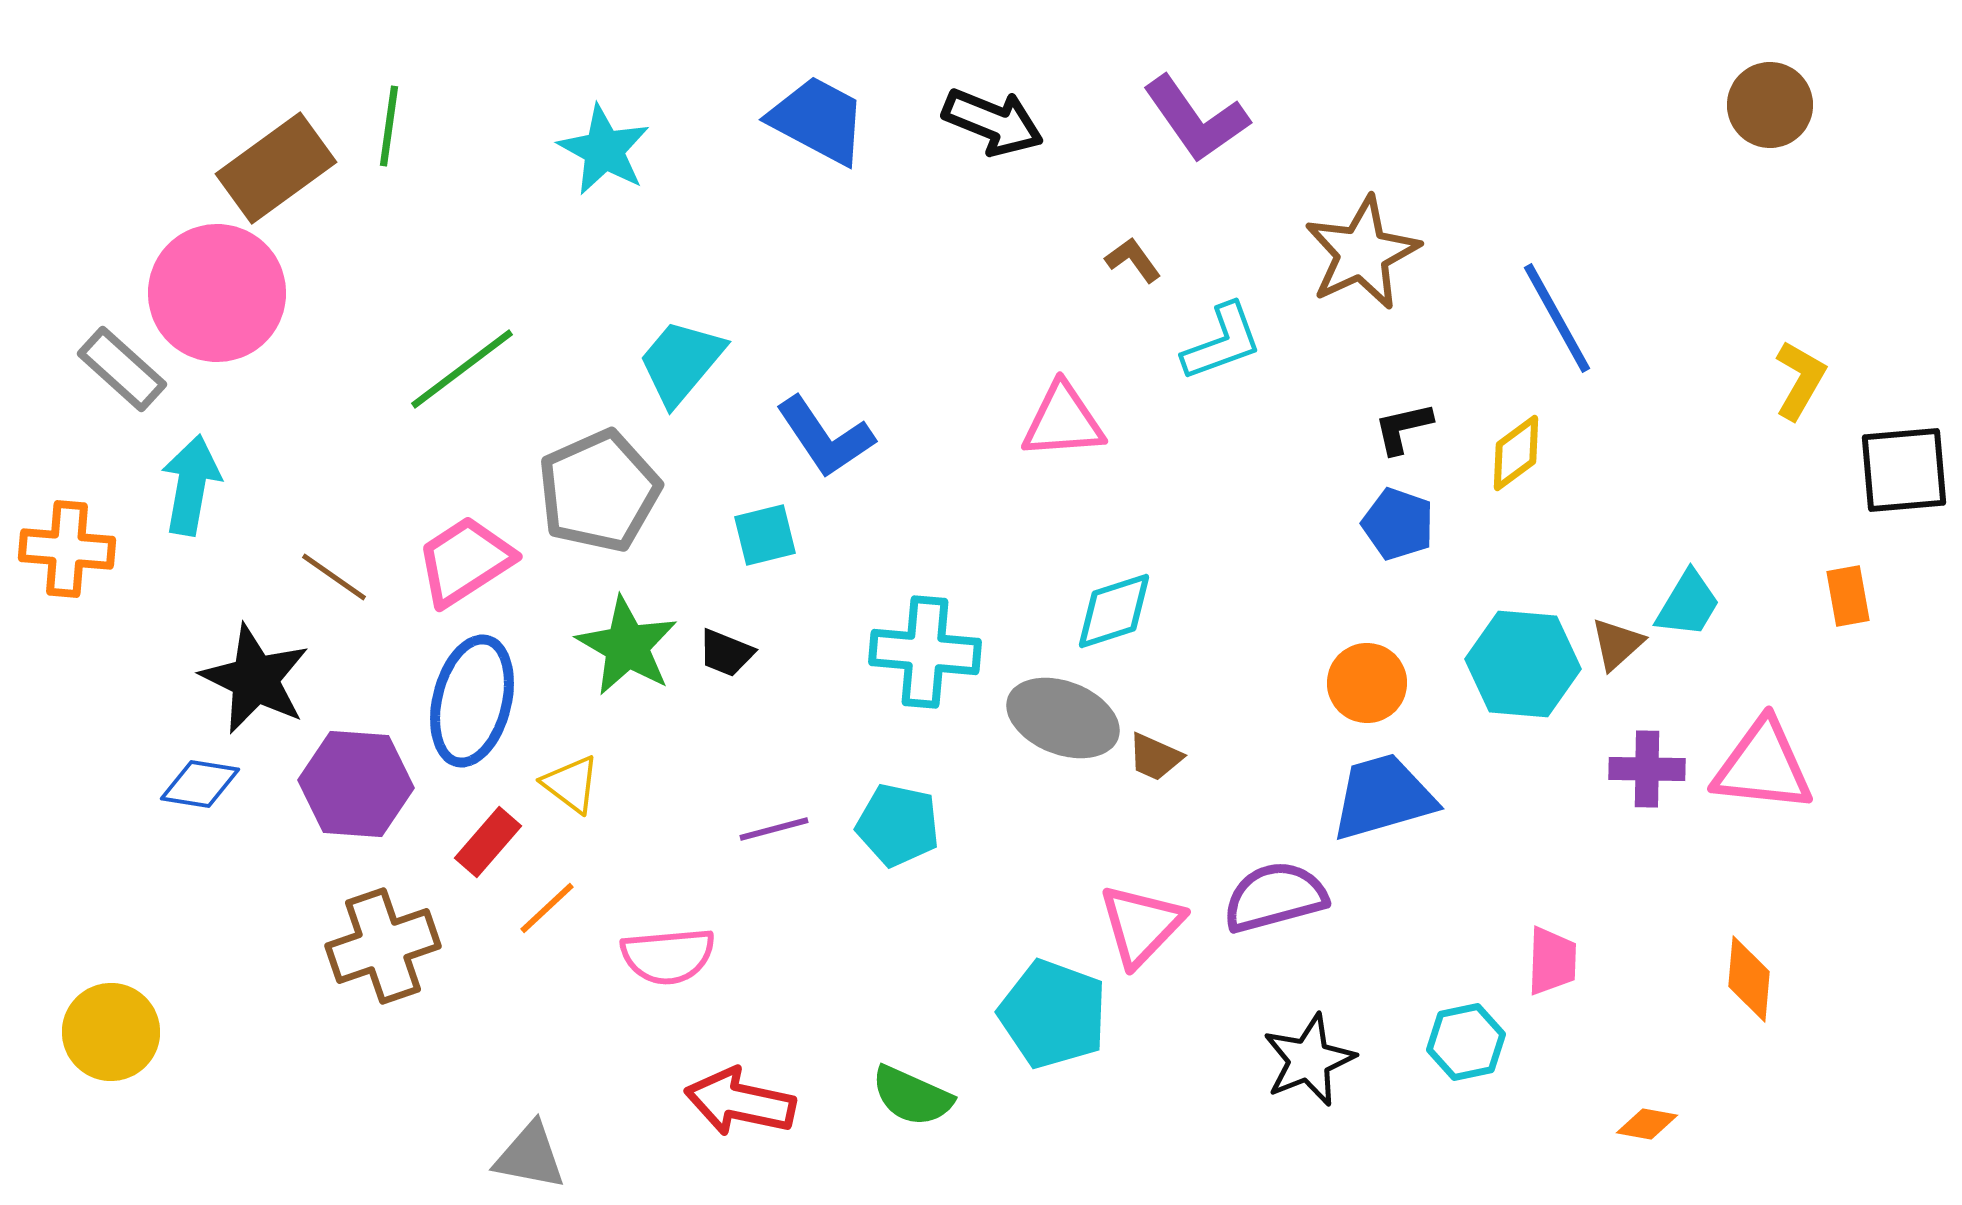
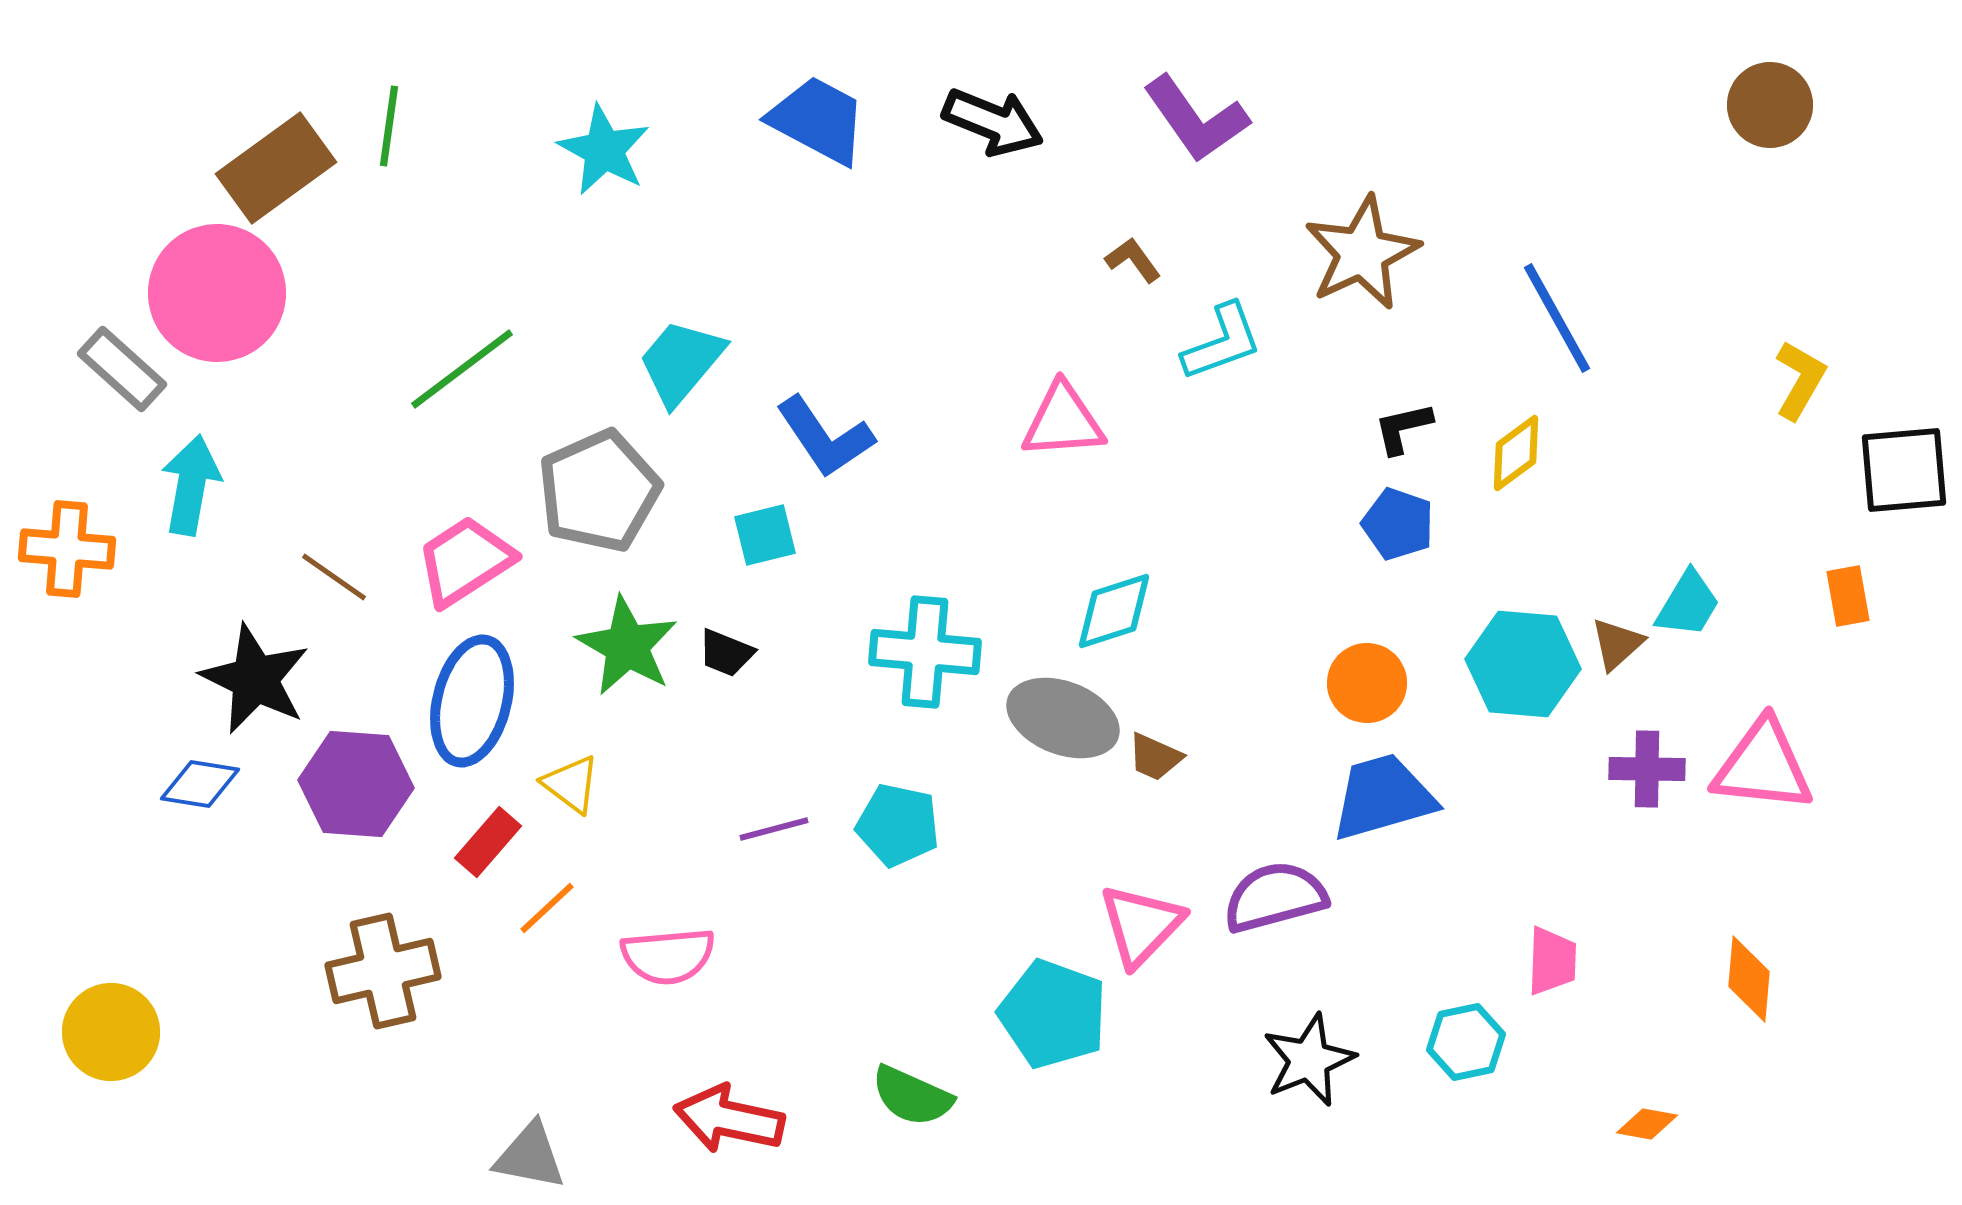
brown cross at (383, 946): moved 25 px down; rotated 6 degrees clockwise
red arrow at (740, 1102): moved 11 px left, 17 px down
